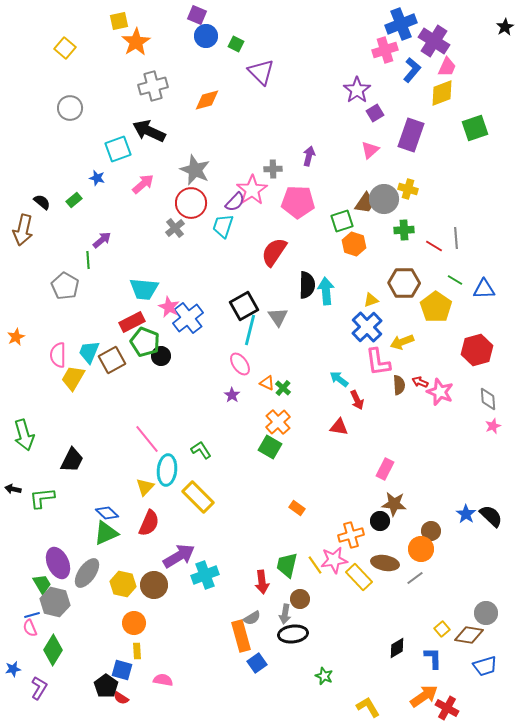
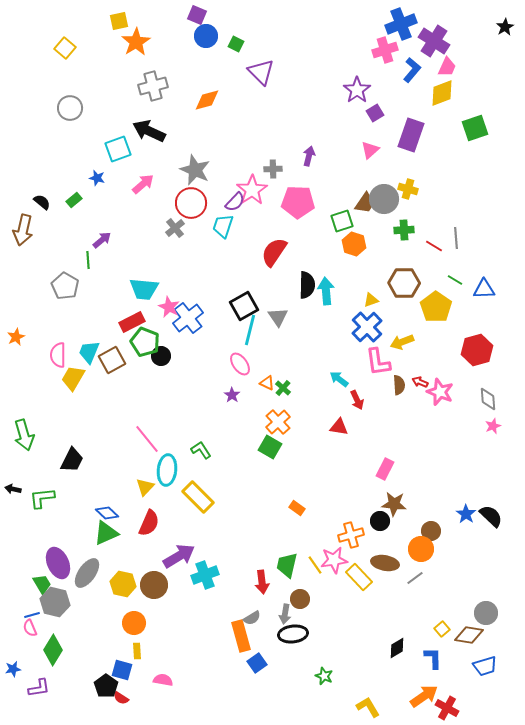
purple L-shape at (39, 688): rotated 50 degrees clockwise
